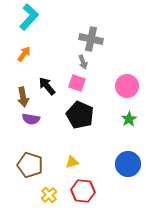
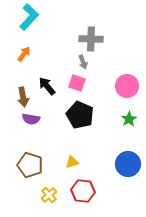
gray cross: rotated 10 degrees counterclockwise
